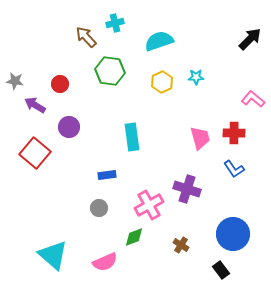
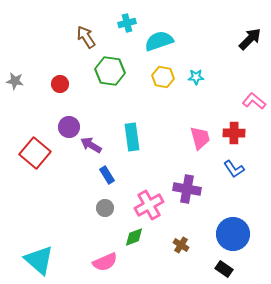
cyan cross: moved 12 px right
brown arrow: rotated 10 degrees clockwise
yellow hexagon: moved 1 px right, 5 px up; rotated 25 degrees counterclockwise
pink L-shape: moved 1 px right, 2 px down
purple arrow: moved 56 px right, 40 px down
blue rectangle: rotated 66 degrees clockwise
purple cross: rotated 8 degrees counterclockwise
gray circle: moved 6 px right
cyan triangle: moved 14 px left, 5 px down
black rectangle: moved 3 px right, 1 px up; rotated 18 degrees counterclockwise
